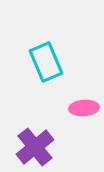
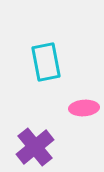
cyan rectangle: rotated 12 degrees clockwise
